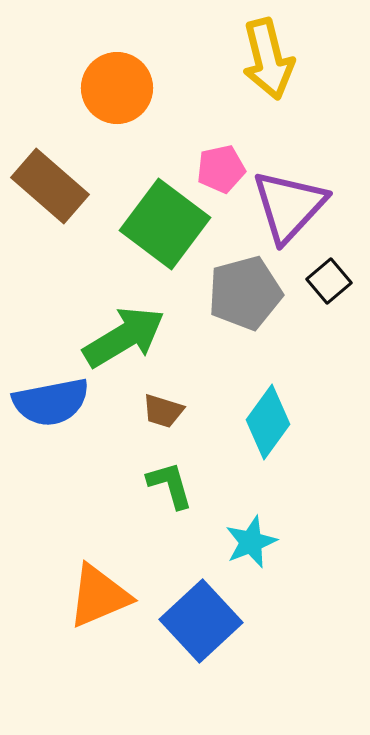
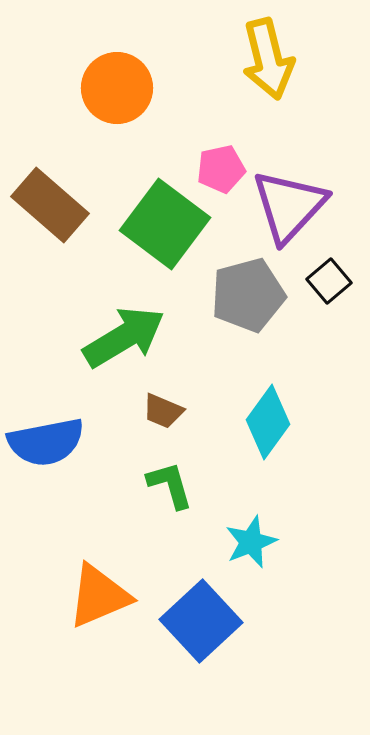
brown rectangle: moved 19 px down
gray pentagon: moved 3 px right, 2 px down
blue semicircle: moved 5 px left, 40 px down
brown trapezoid: rotated 6 degrees clockwise
